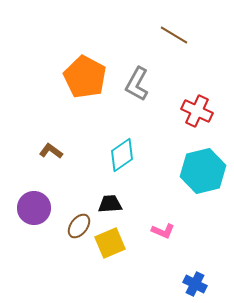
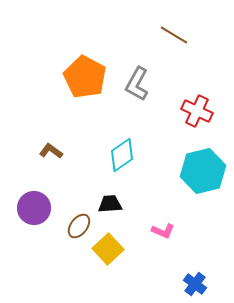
yellow square: moved 2 px left, 6 px down; rotated 20 degrees counterclockwise
blue cross: rotated 10 degrees clockwise
